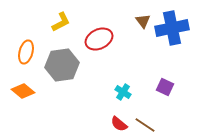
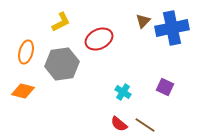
brown triangle: rotated 21 degrees clockwise
gray hexagon: moved 1 px up
orange diamond: rotated 25 degrees counterclockwise
